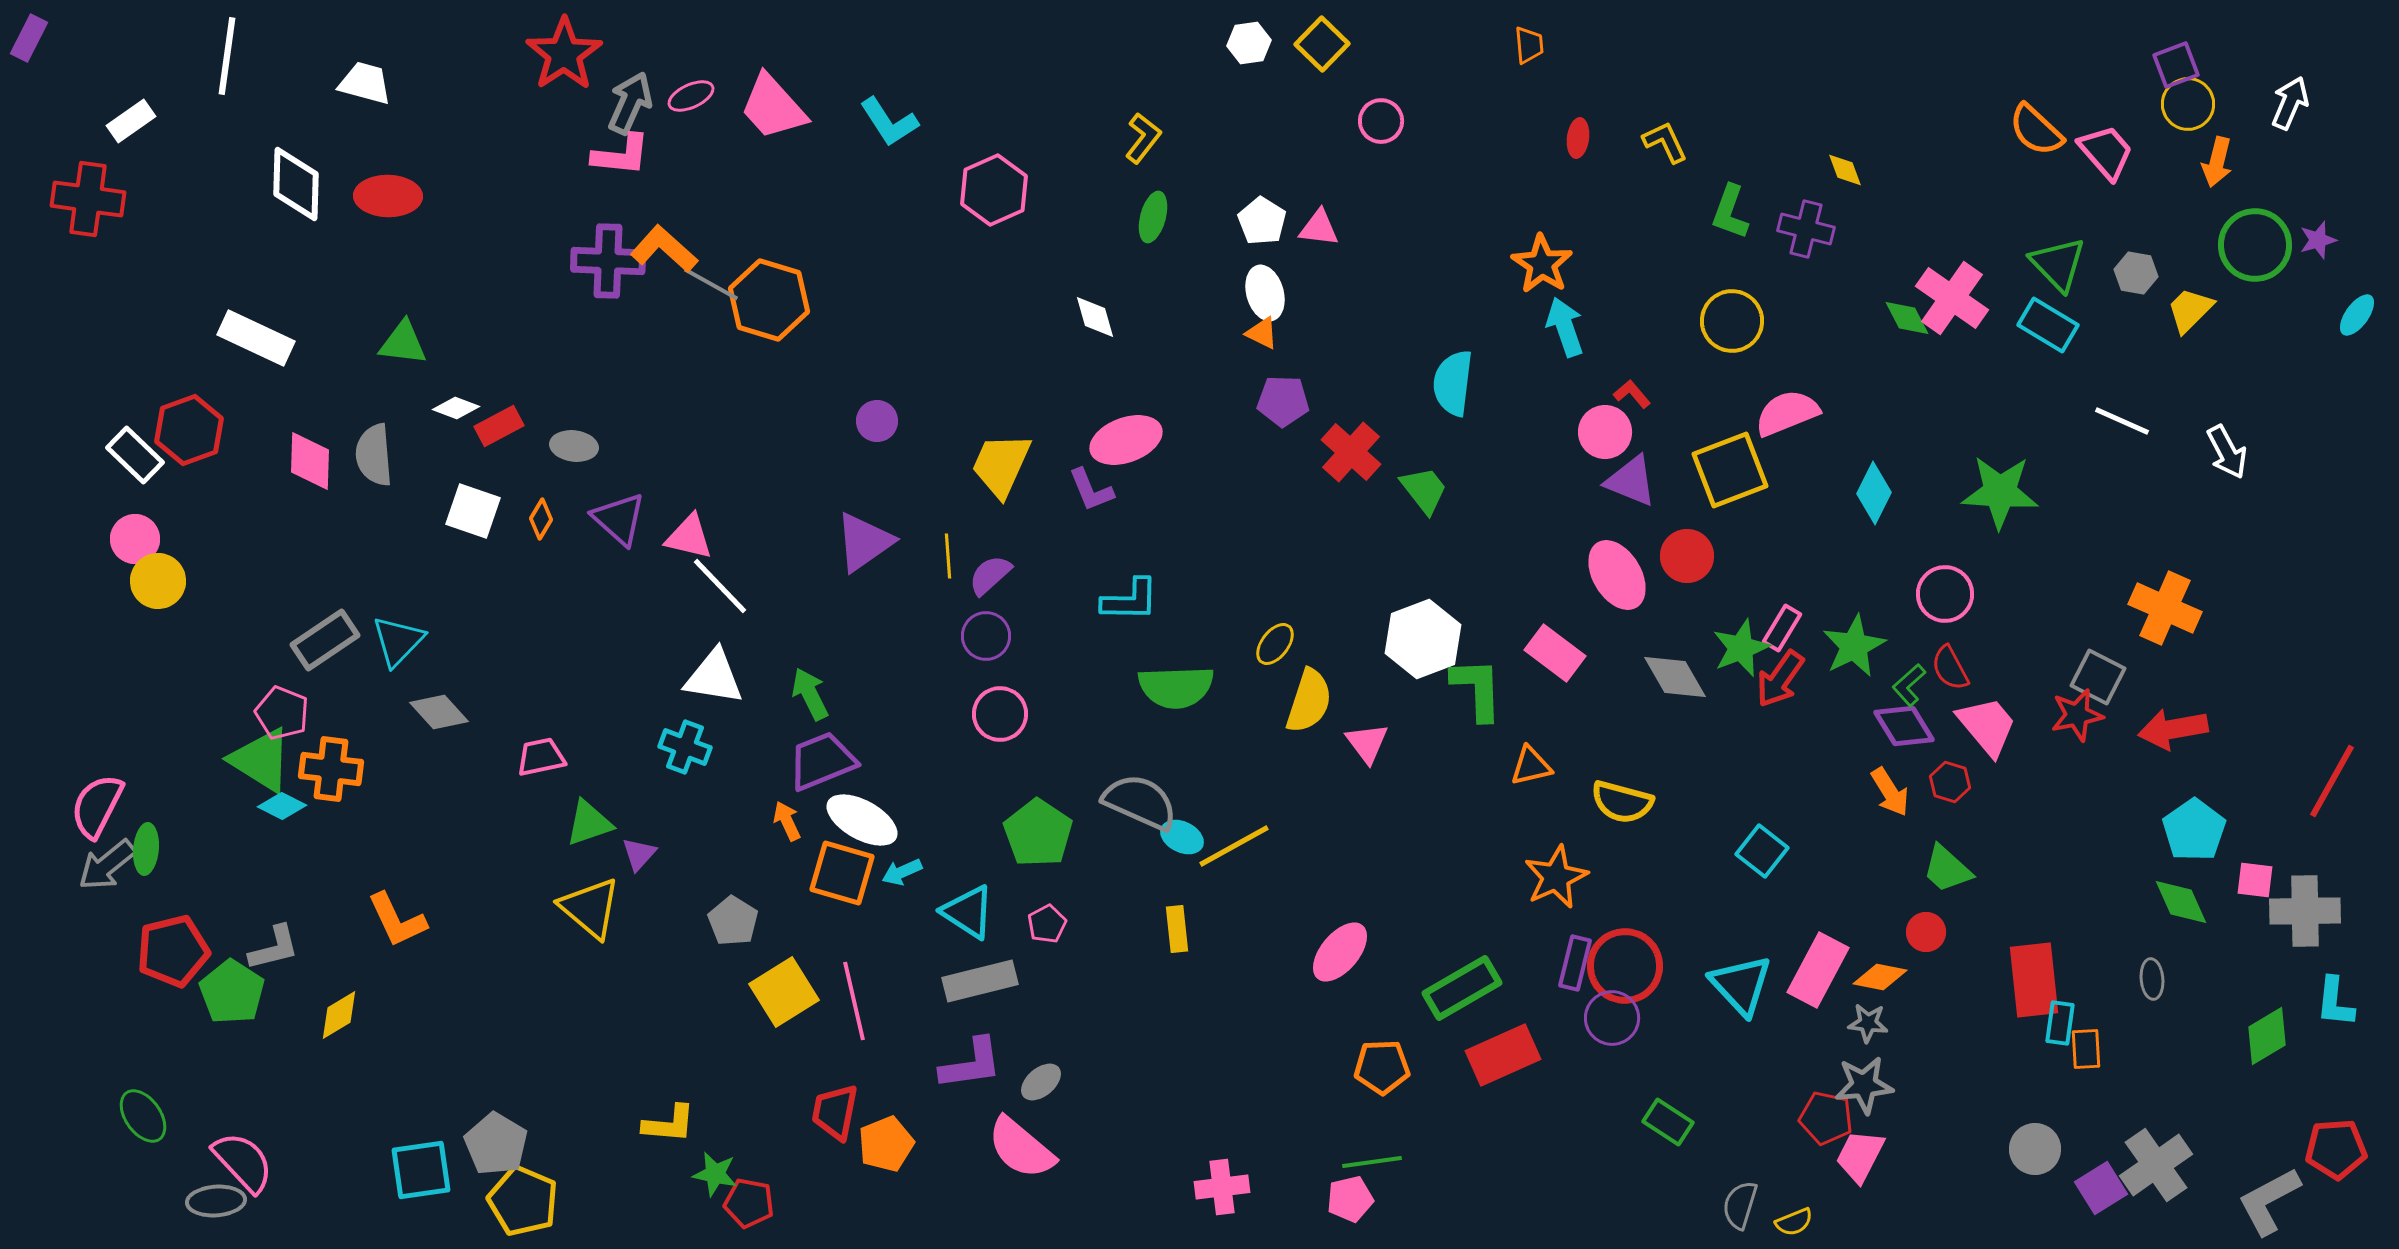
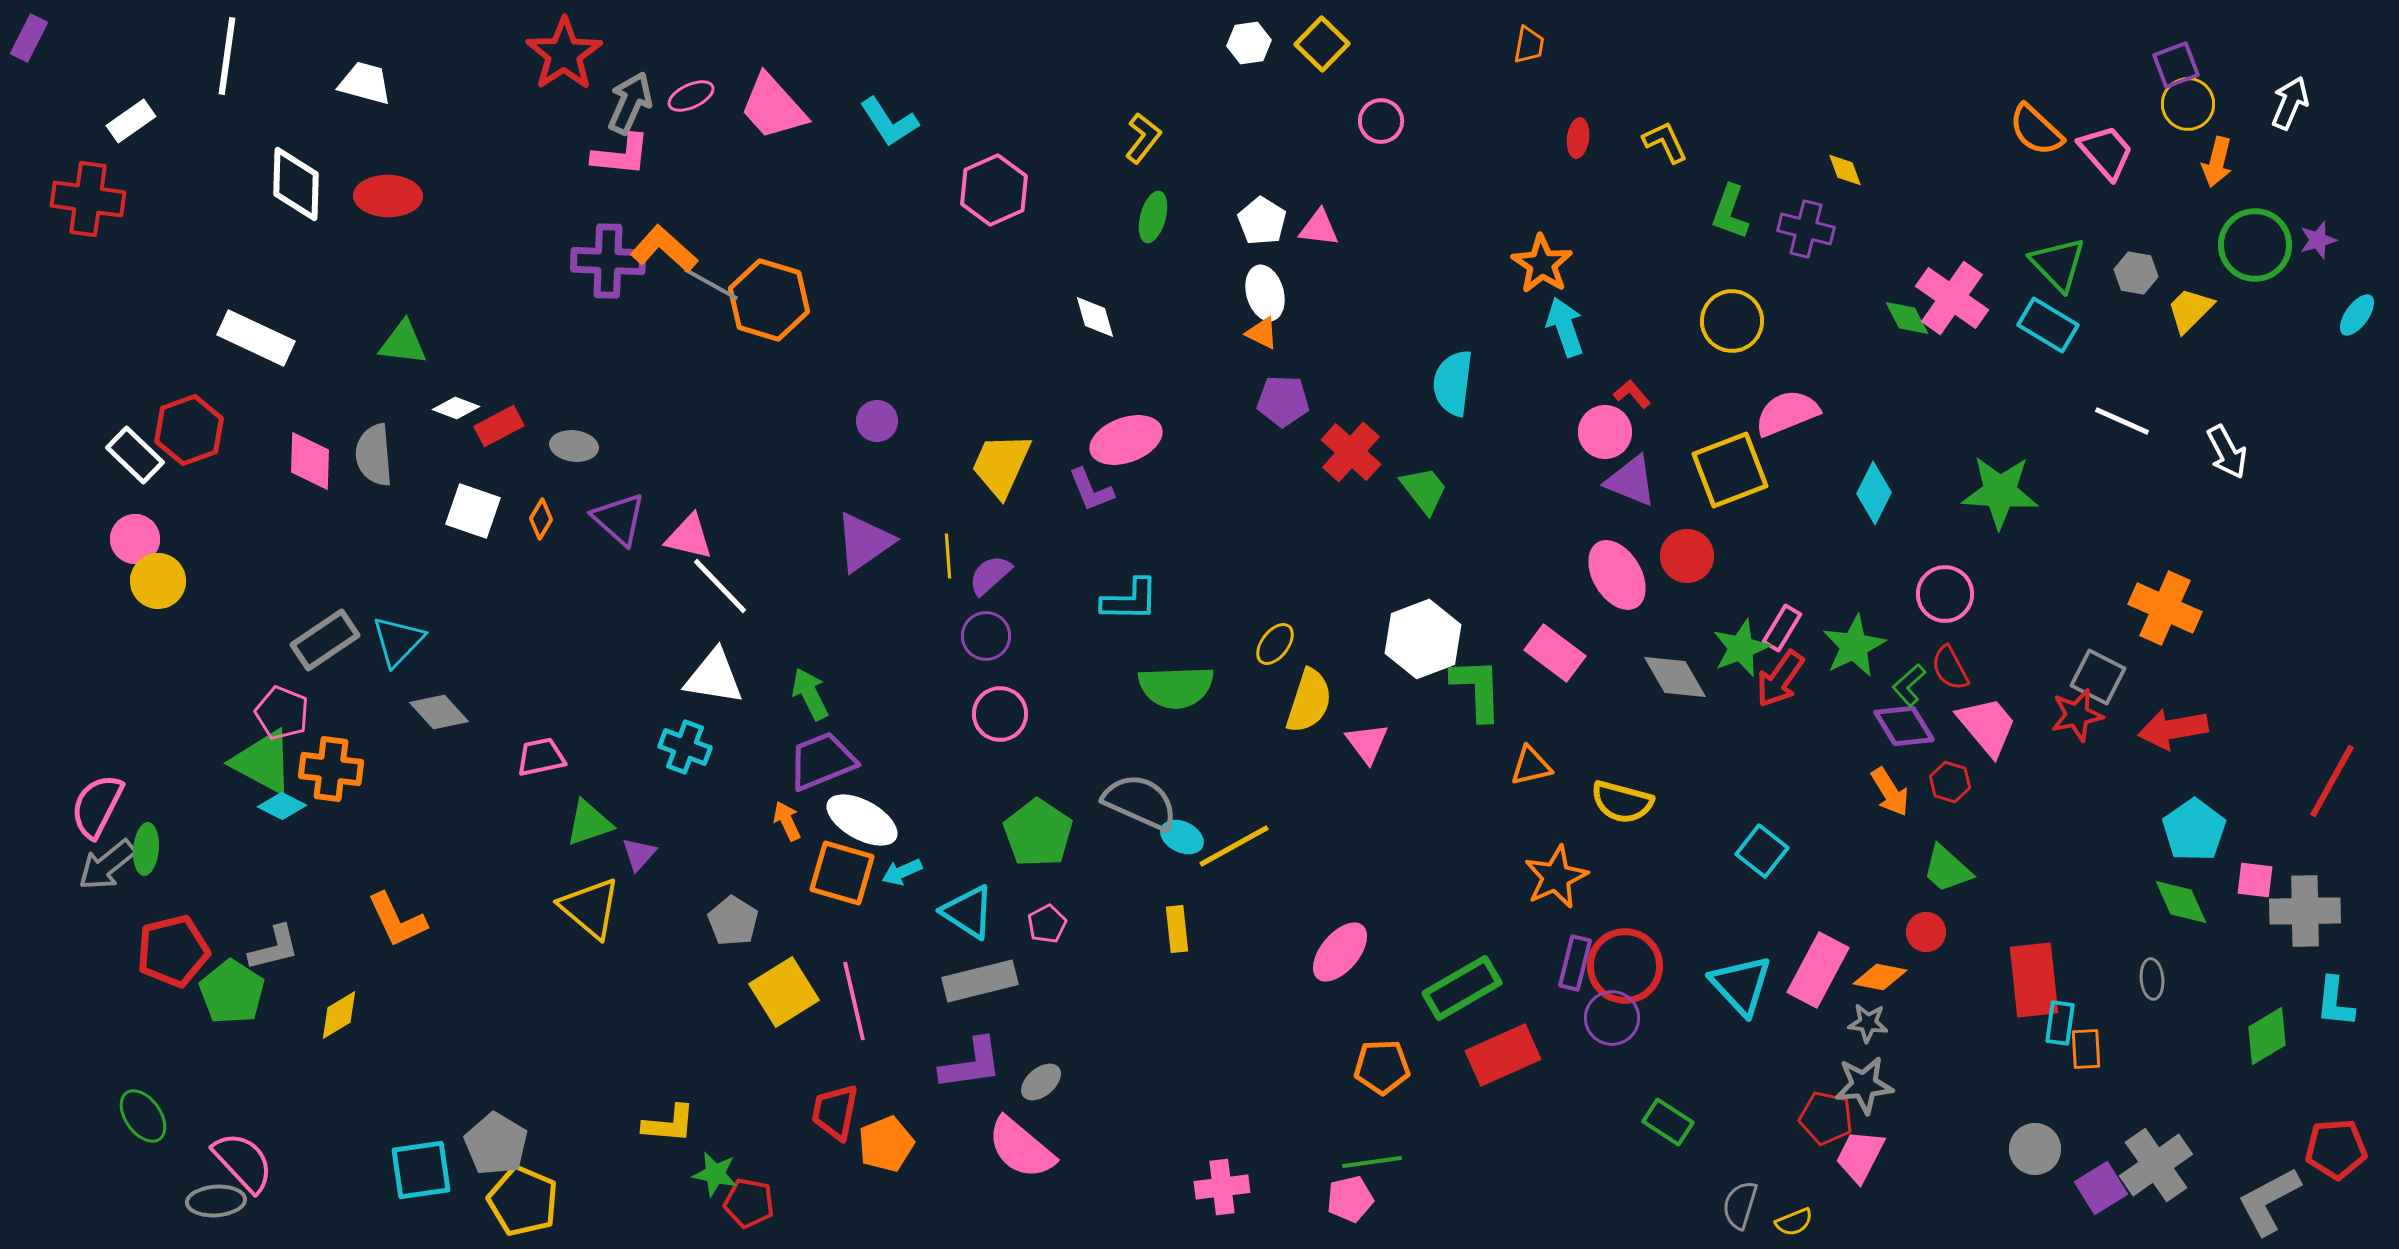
orange trapezoid at (1529, 45): rotated 15 degrees clockwise
green triangle at (261, 760): moved 2 px right, 2 px down; rotated 4 degrees counterclockwise
